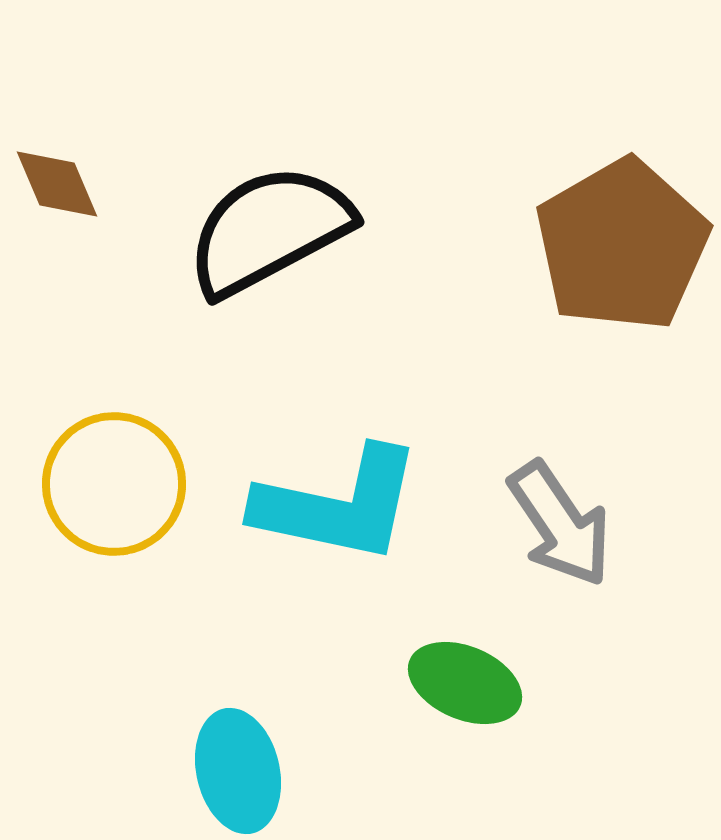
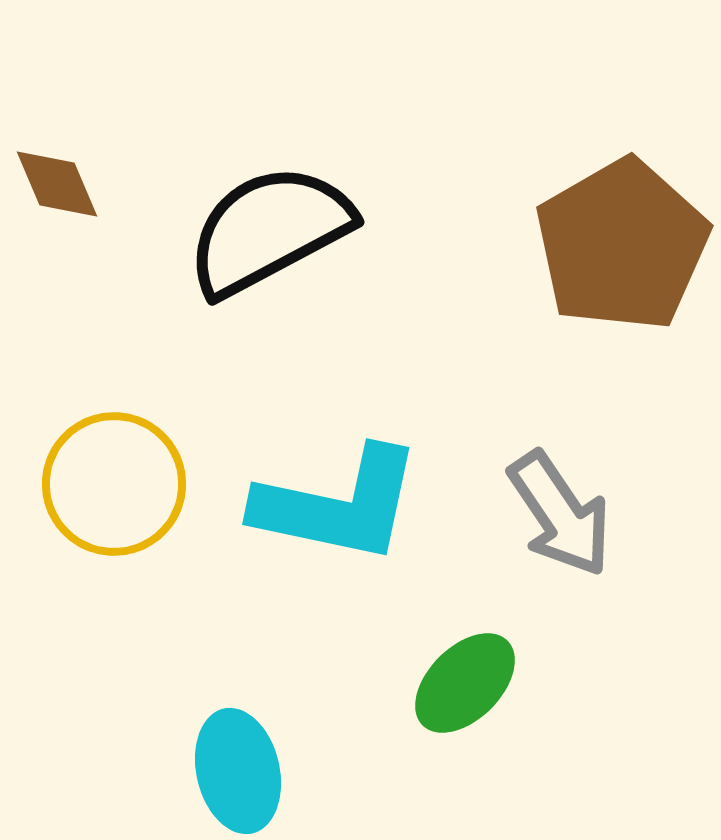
gray arrow: moved 10 px up
green ellipse: rotated 68 degrees counterclockwise
